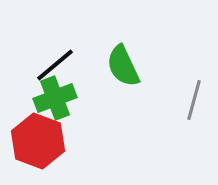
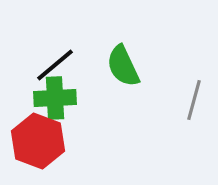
green cross: rotated 18 degrees clockwise
